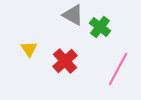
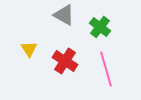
gray triangle: moved 9 px left
red cross: rotated 15 degrees counterclockwise
pink line: moved 12 px left; rotated 44 degrees counterclockwise
